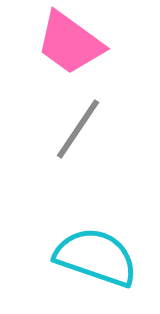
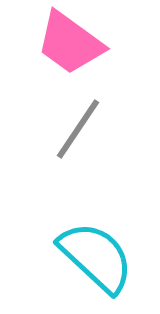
cyan semicircle: rotated 24 degrees clockwise
